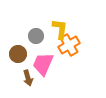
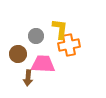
orange cross: rotated 20 degrees clockwise
pink trapezoid: rotated 70 degrees clockwise
brown arrow: rotated 21 degrees clockwise
